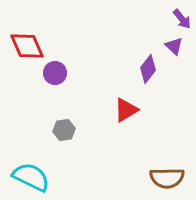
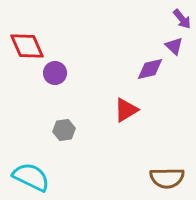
purple diamond: moved 2 px right; rotated 40 degrees clockwise
